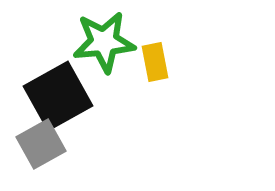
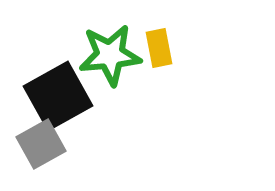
green star: moved 6 px right, 13 px down
yellow rectangle: moved 4 px right, 14 px up
